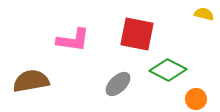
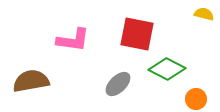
green diamond: moved 1 px left, 1 px up
